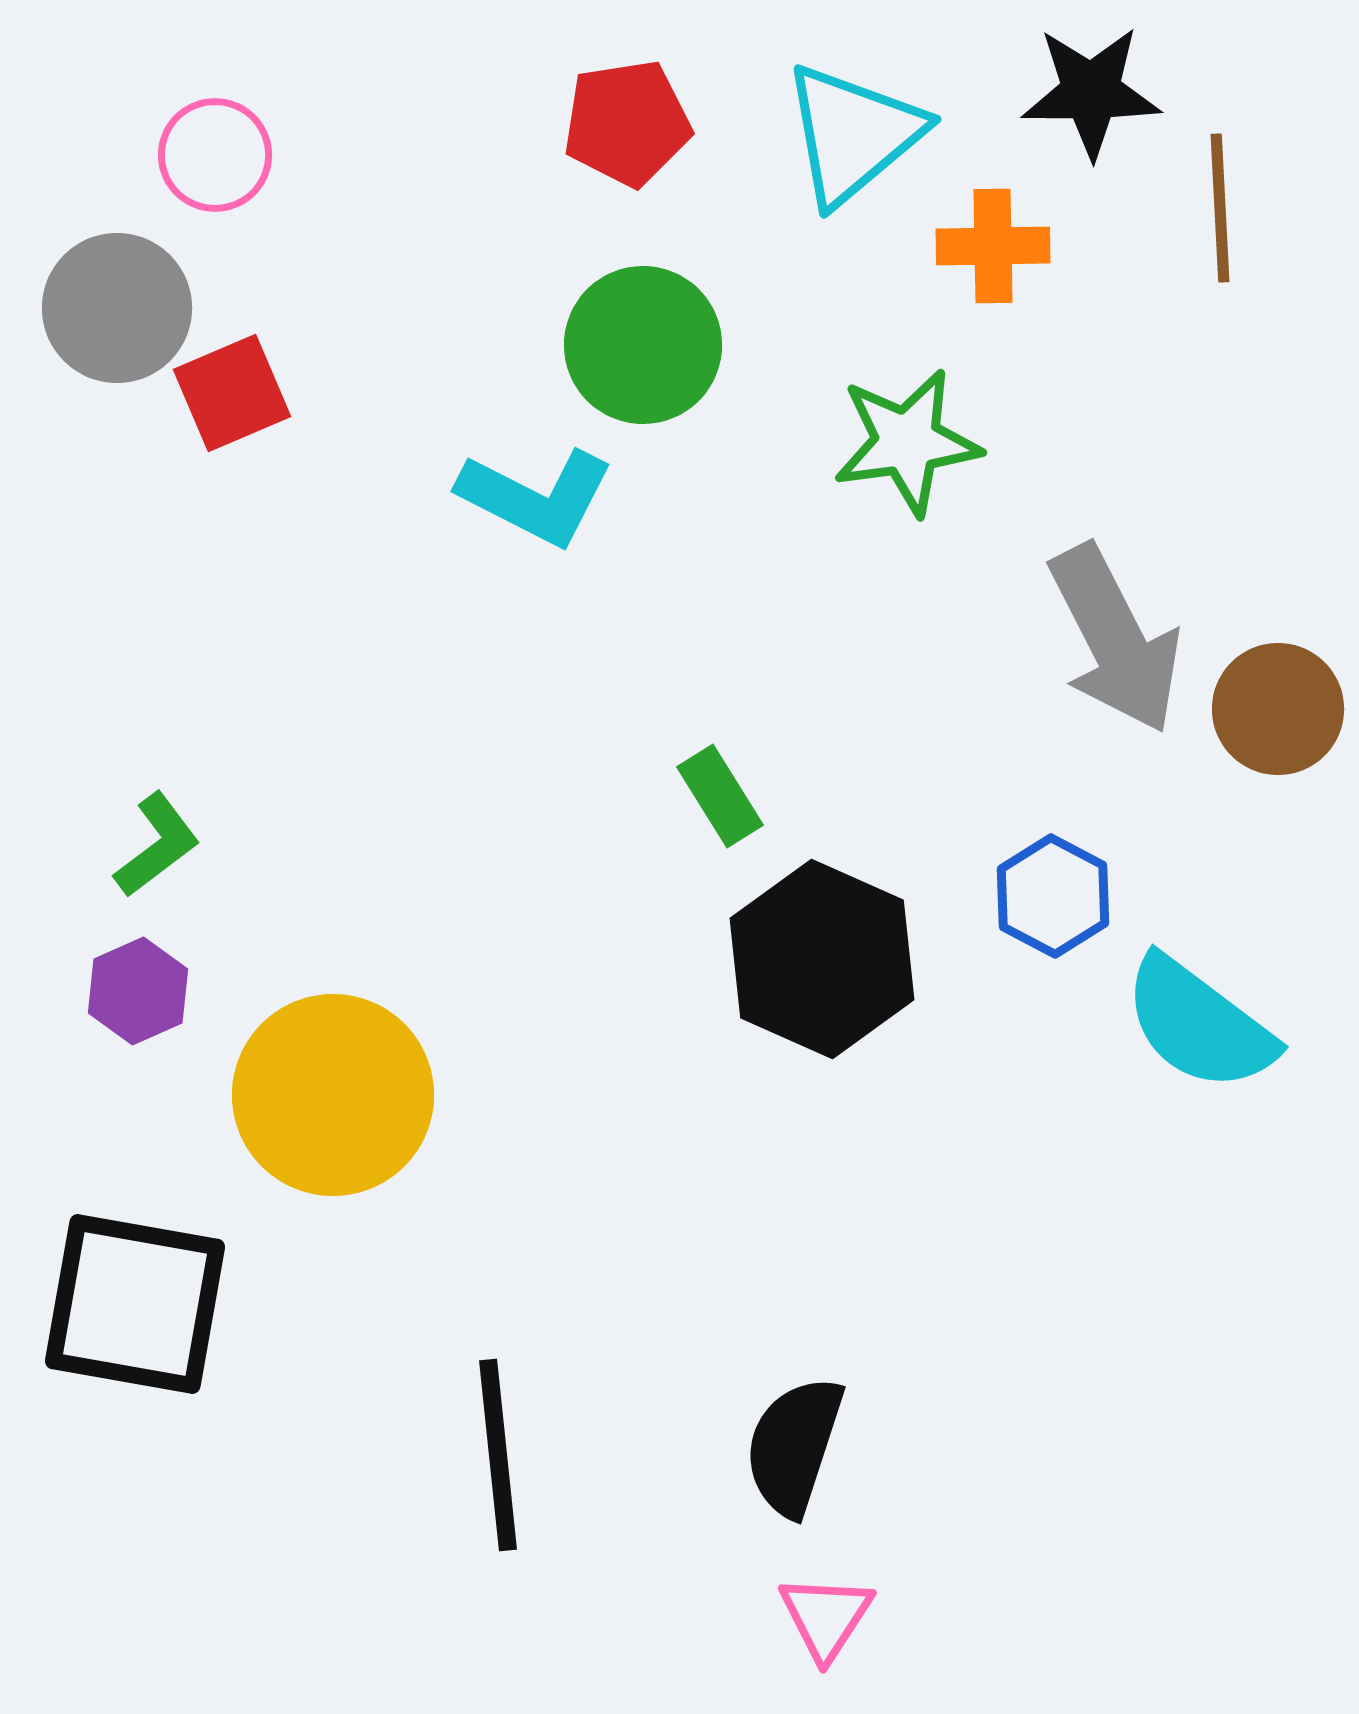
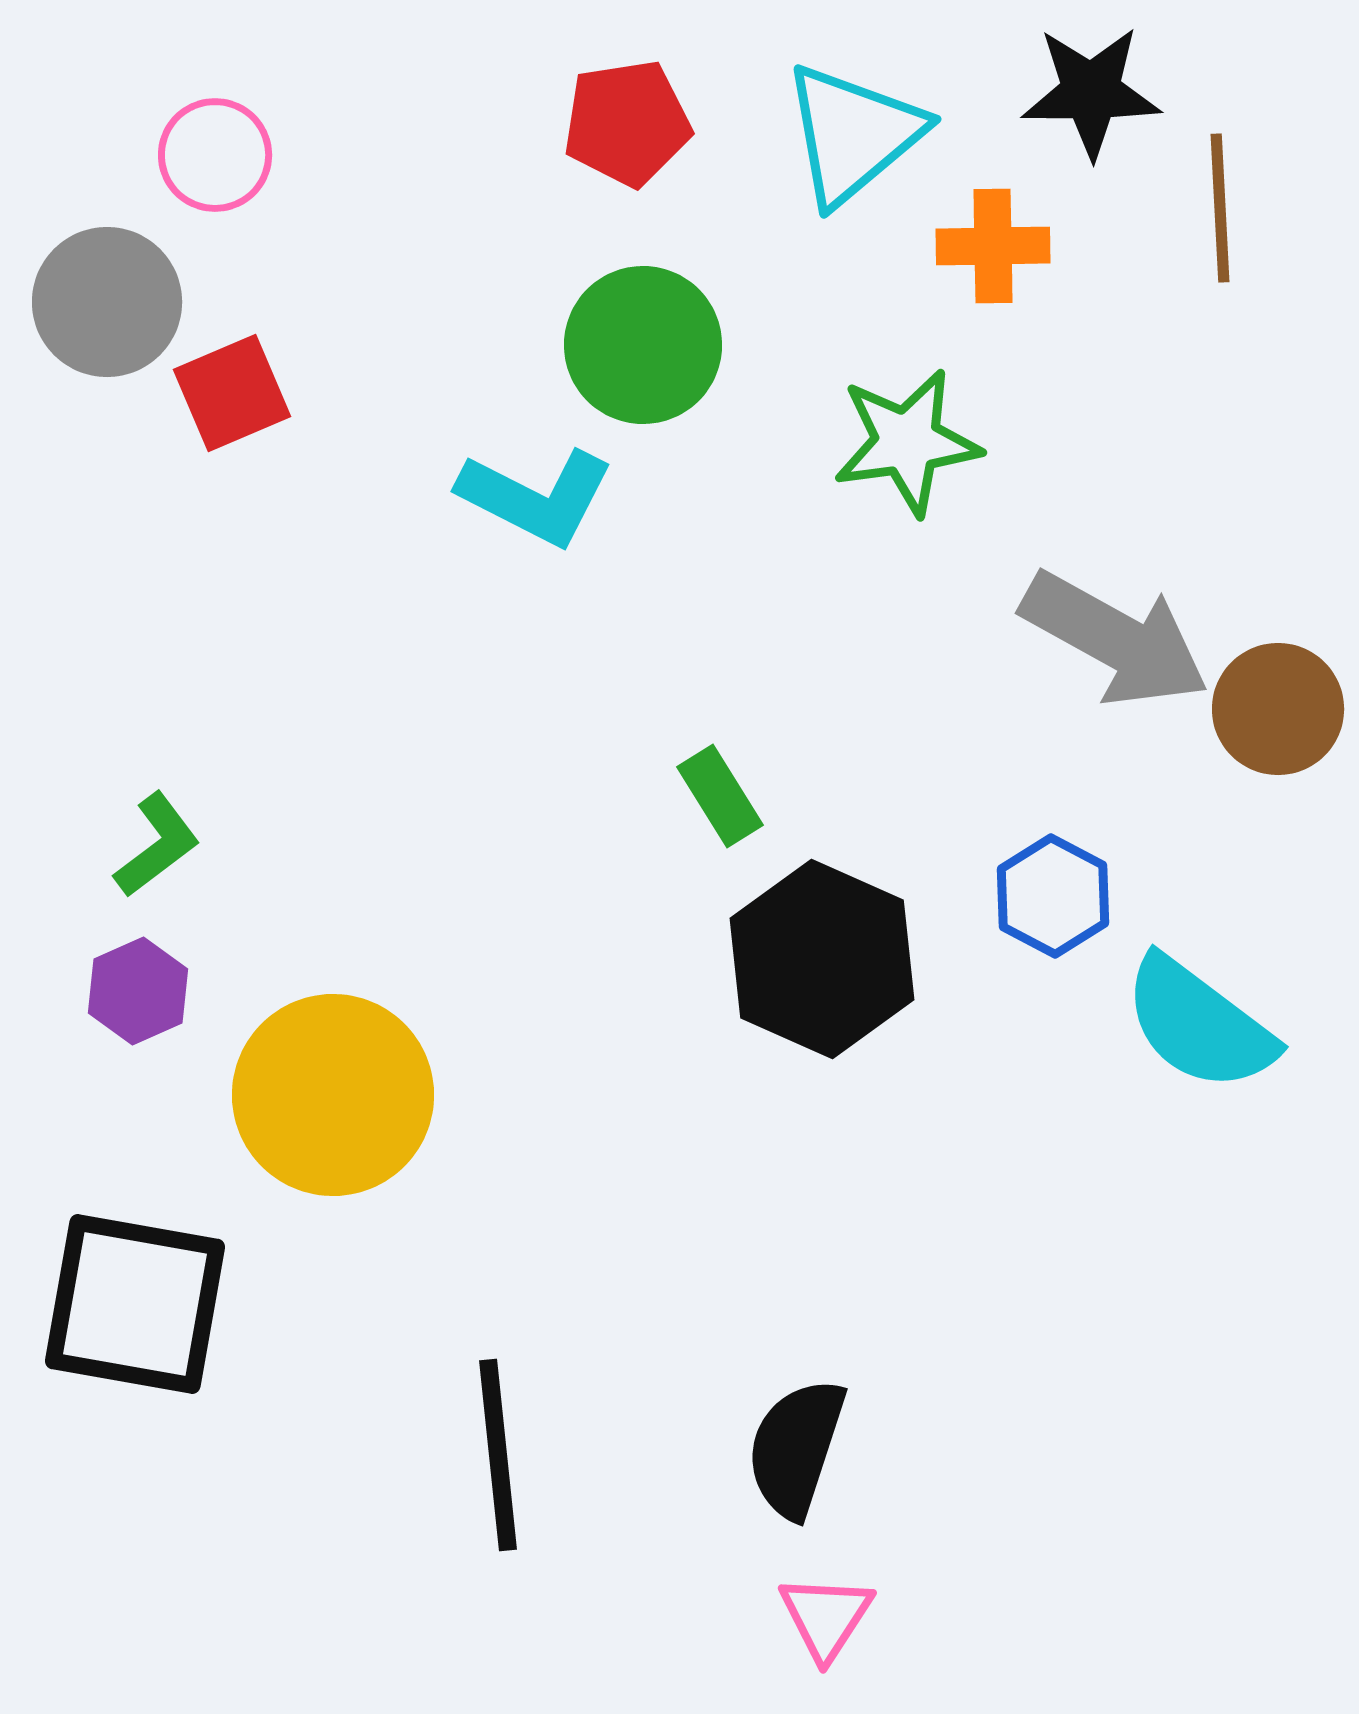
gray circle: moved 10 px left, 6 px up
gray arrow: rotated 34 degrees counterclockwise
black semicircle: moved 2 px right, 2 px down
